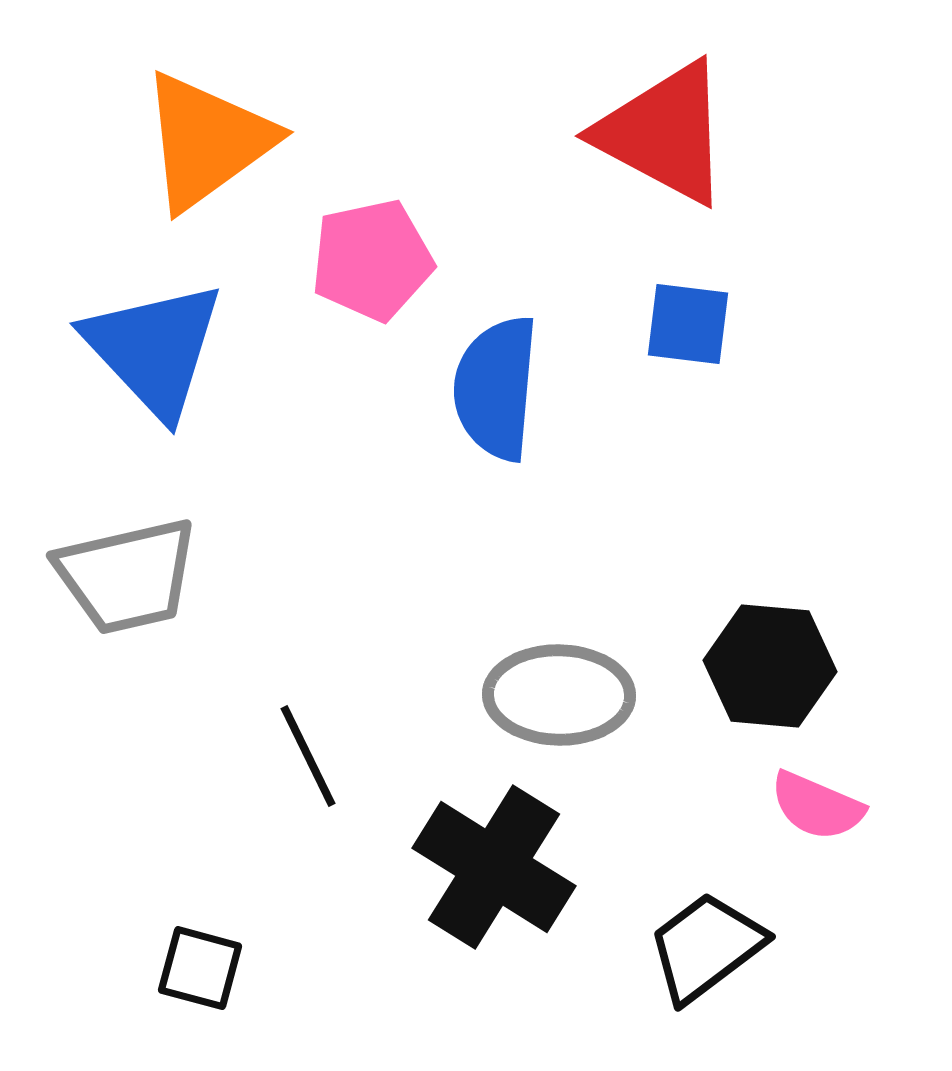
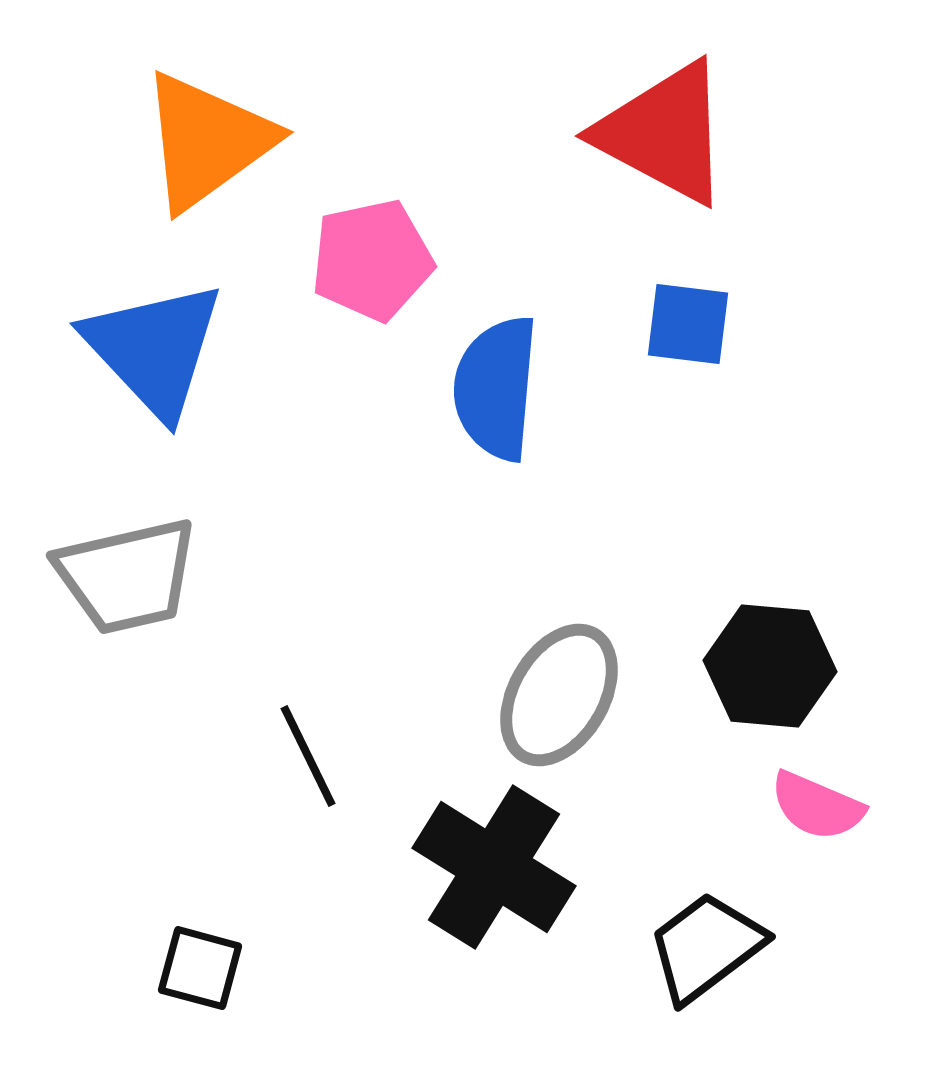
gray ellipse: rotated 61 degrees counterclockwise
